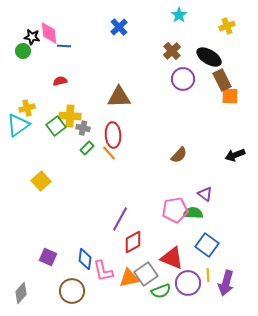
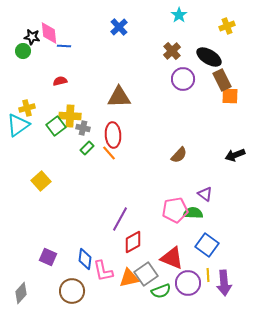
purple arrow at (226, 283): moved 2 px left; rotated 20 degrees counterclockwise
